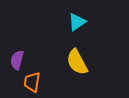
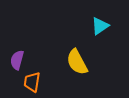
cyan triangle: moved 23 px right, 4 px down
